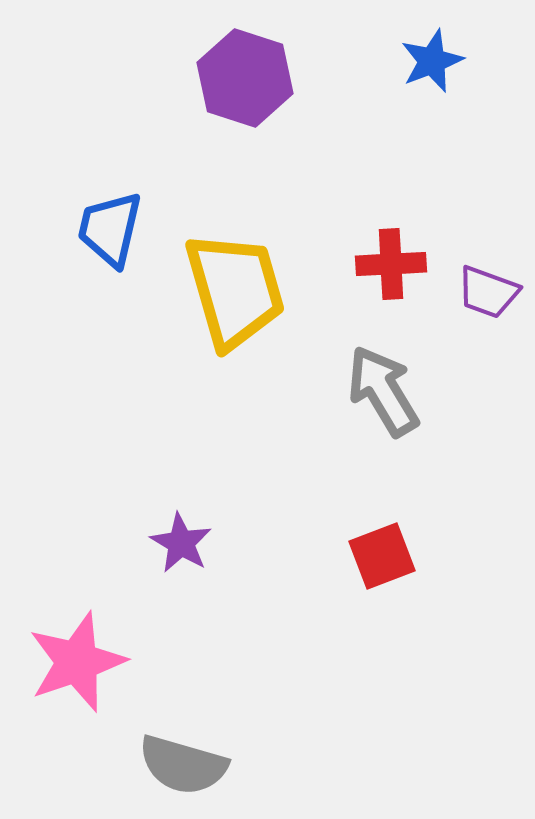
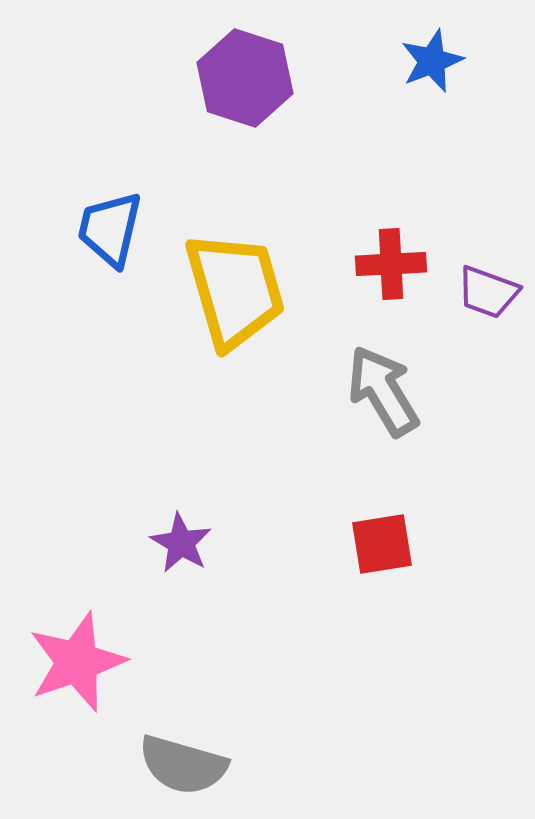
red square: moved 12 px up; rotated 12 degrees clockwise
